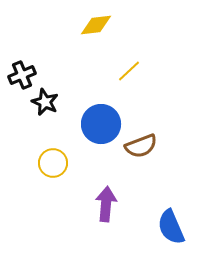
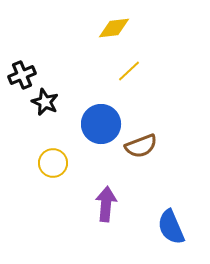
yellow diamond: moved 18 px right, 3 px down
